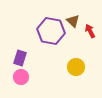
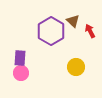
purple hexagon: rotated 20 degrees clockwise
purple rectangle: rotated 14 degrees counterclockwise
pink circle: moved 4 px up
